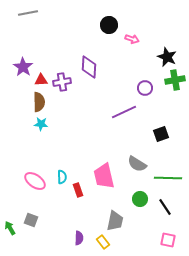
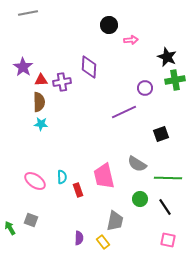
pink arrow: moved 1 px left, 1 px down; rotated 24 degrees counterclockwise
